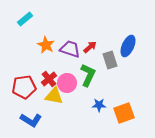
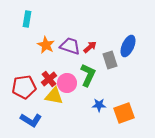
cyan rectangle: moved 2 px right; rotated 42 degrees counterclockwise
purple trapezoid: moved 3 px up
